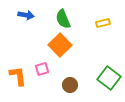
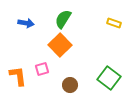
blue arrow: moved 8 px down
green semicircle: rotated 54 degrees clockwise
yellow rectangle: moved 11 px right; rotated 32 degrees clockwise
